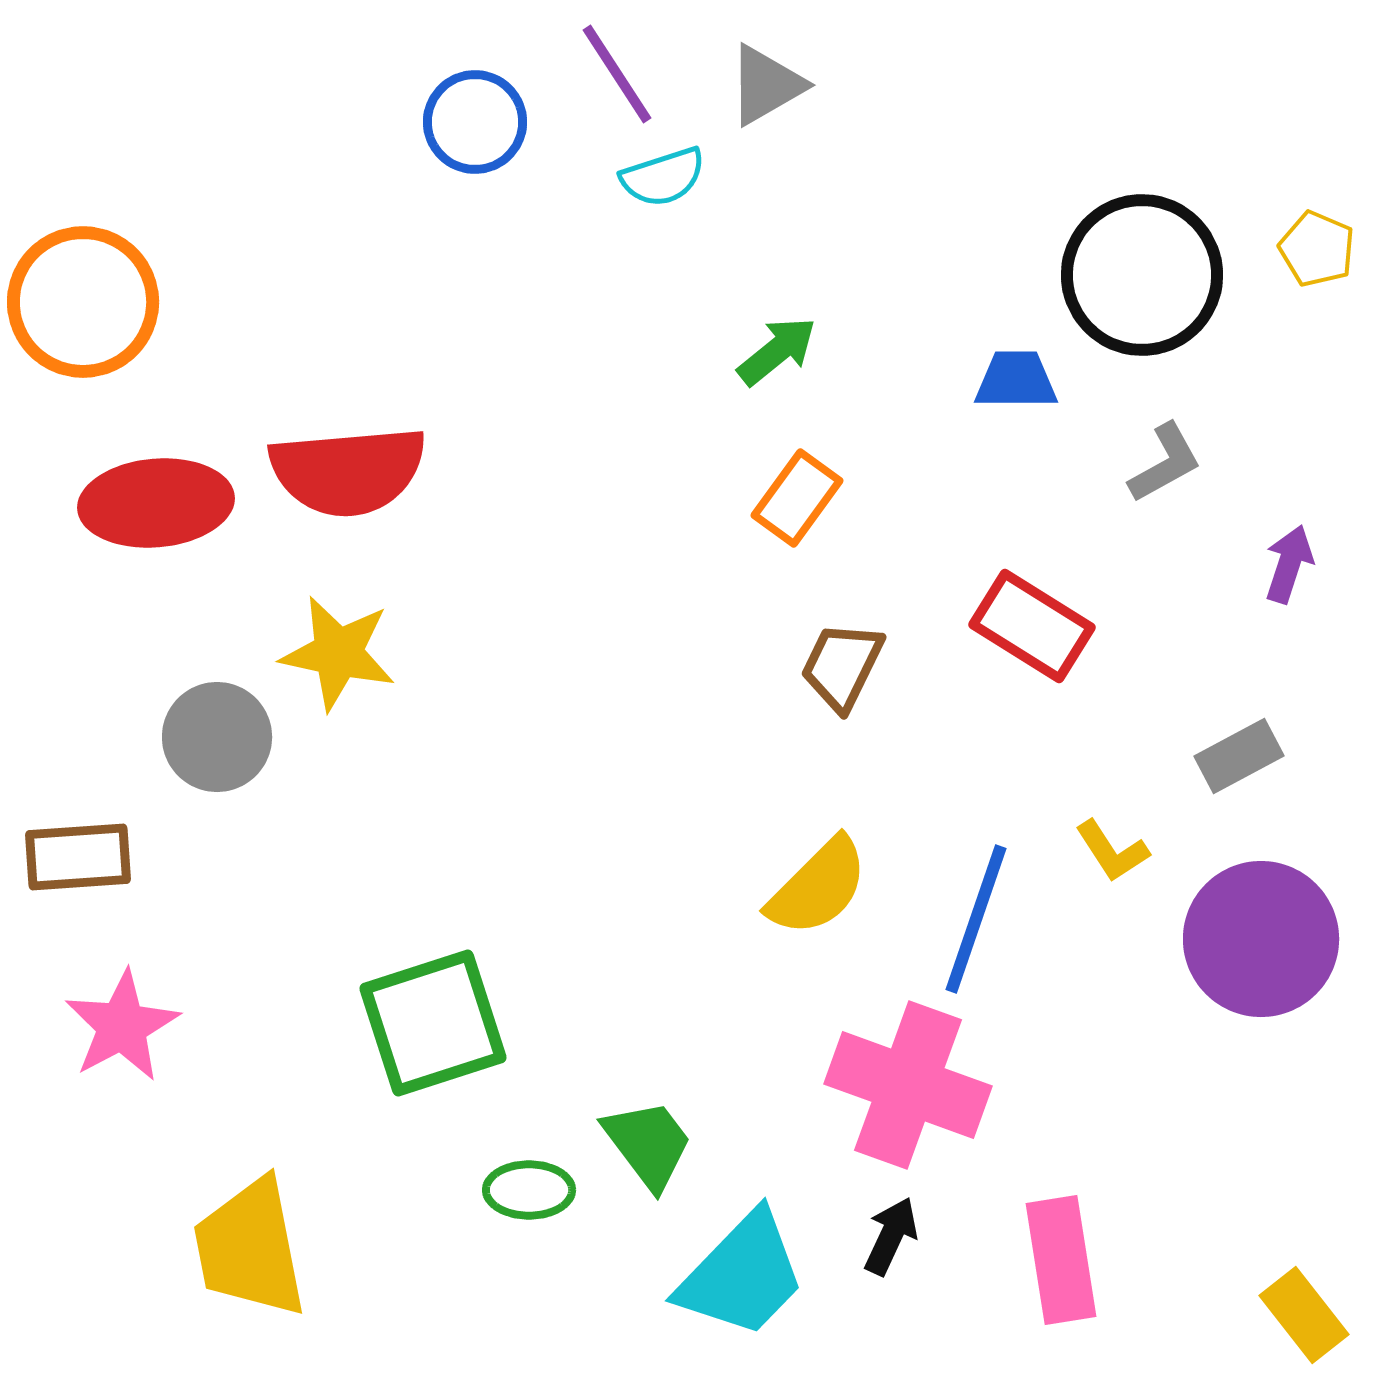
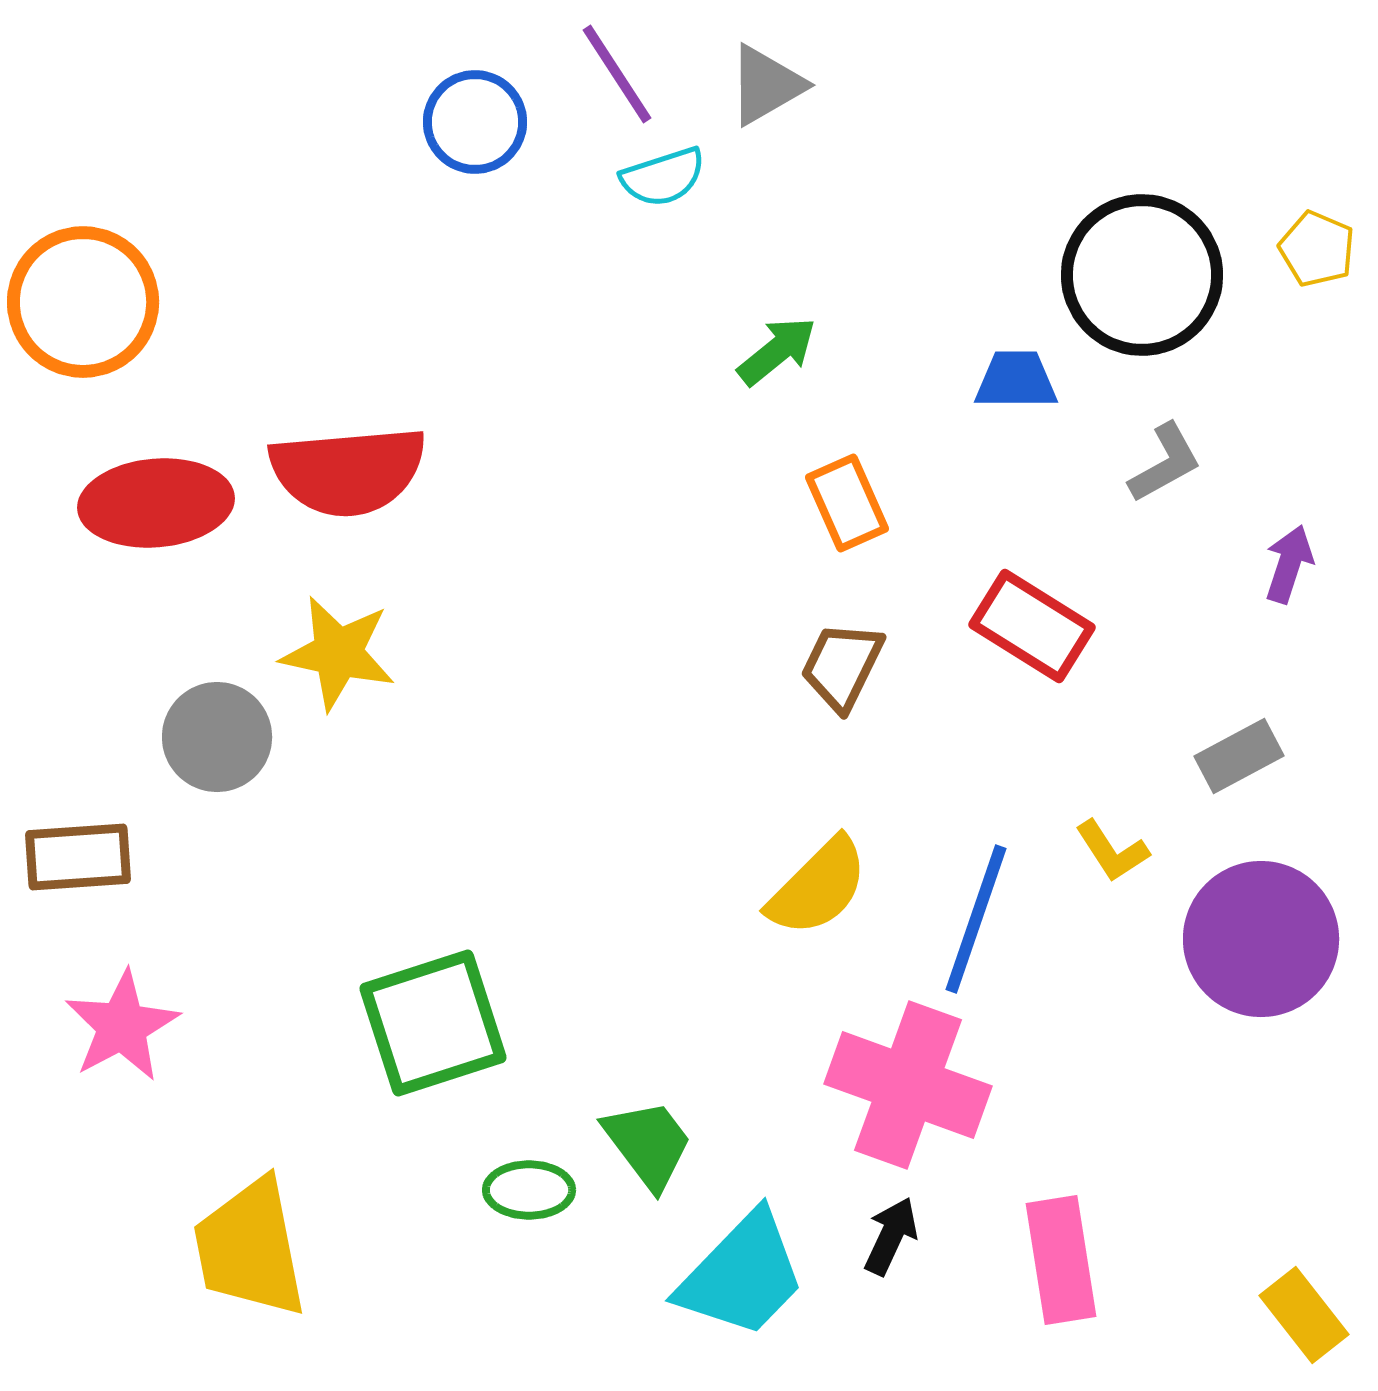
orange rectangle: moved 50 px right, 5 px down; rotated 60 degrees counterclockwise
